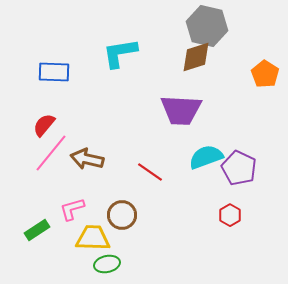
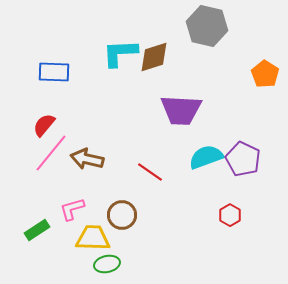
cyan L-shape: rotated 6 degrees clockwise
brown diamond: moved 42 px left
purple pentagon: moved 4 px right, 9 px up
